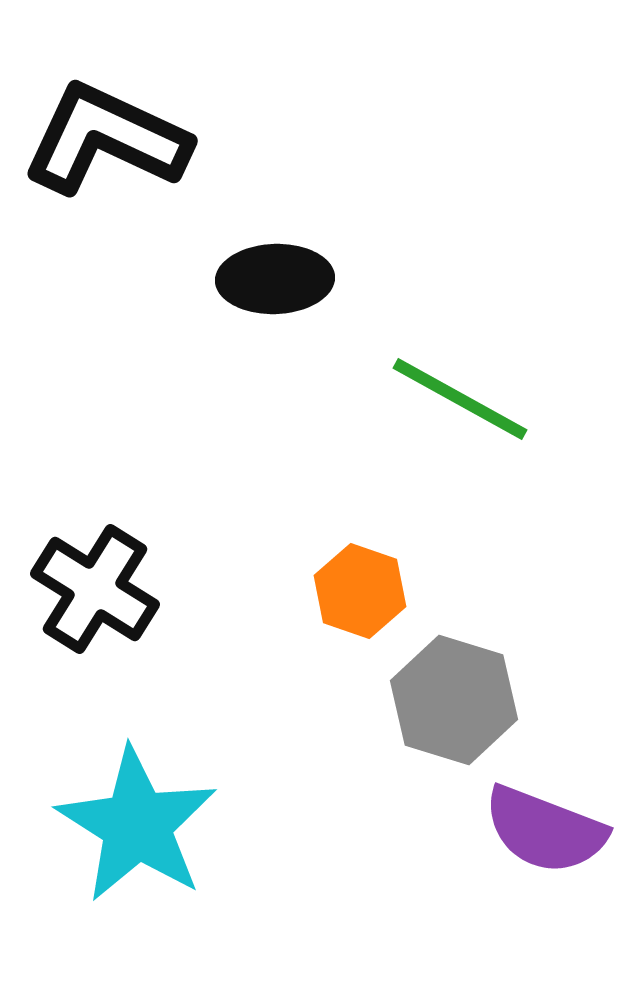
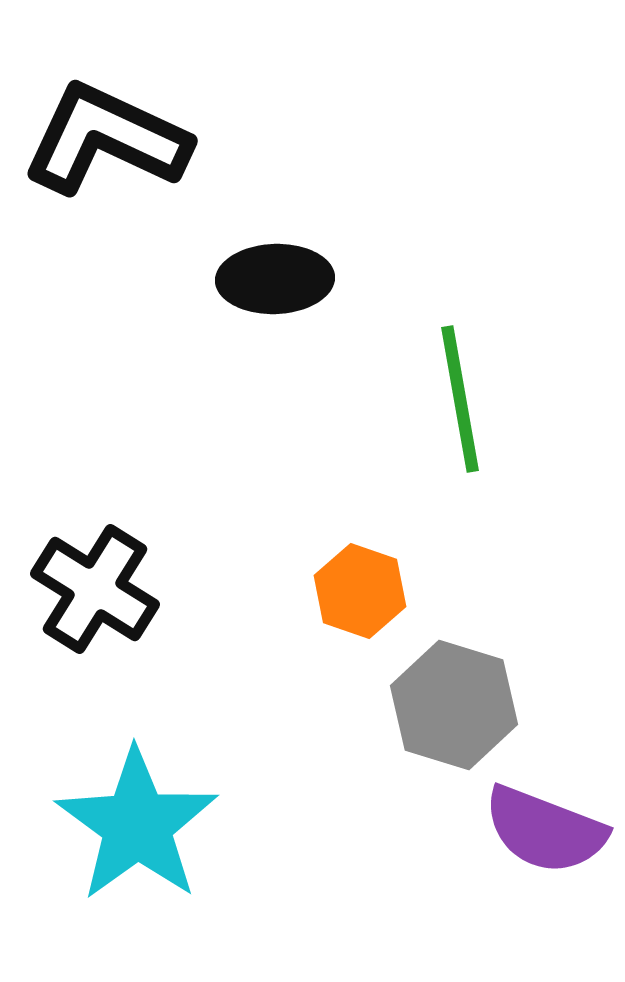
green line: rotated 51 degrees clockwise
gray hexagon: moved 5 px down
cyan star: rotated 4 degrees clockwise
